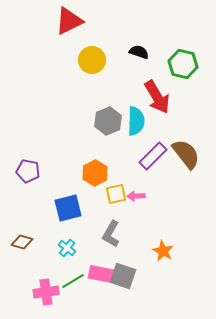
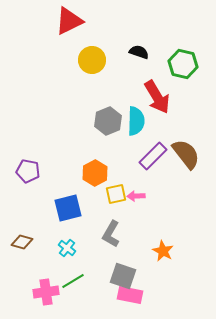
pink rectangle: moved 29 px right, 21 px down
